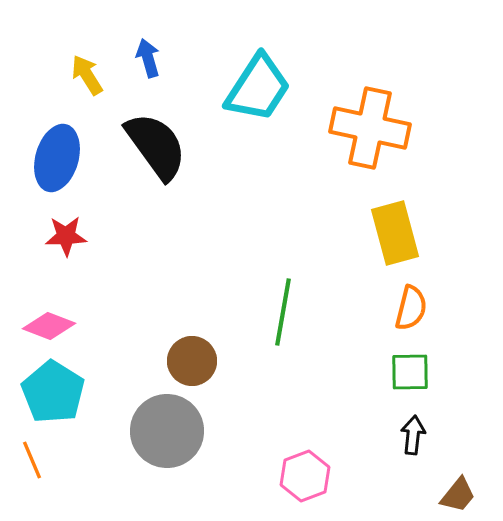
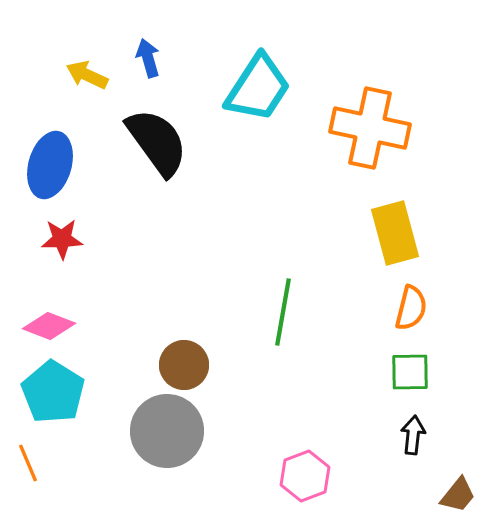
yellow arrow: rotated 33 degrees counterclockwise
black semicircle: moved 1 px right, 4 px up
blue ellipse: moved 7 px left, 7 px down
red star: moved 4 px left, 3 px down
brown circle: moved 8 px left, 4 px down
orange line: moved 4 px left, 3 px down
